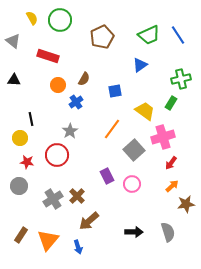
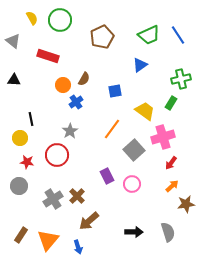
orange circle: moved 5 px right
